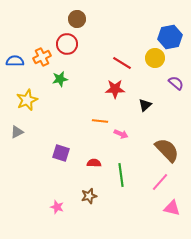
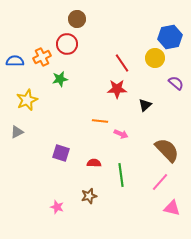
red line: rotated 24 degrees clockwise
red star: moved 2 px right
